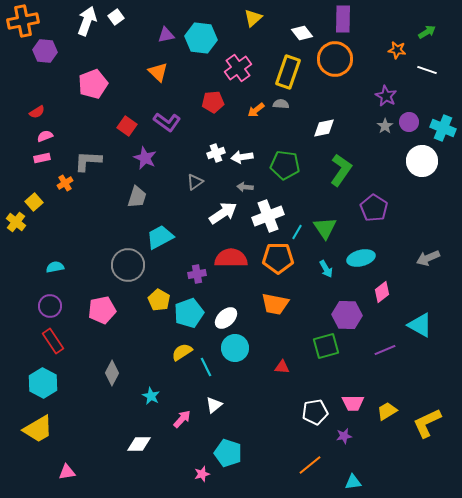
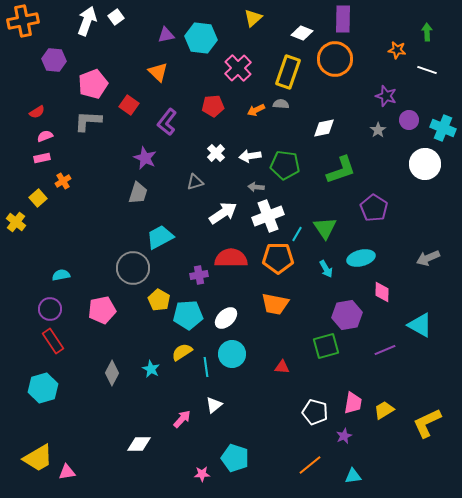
green arrow at (427, 32): rotated 60 degrees counterclockwise
white diamond at (302, 33): rotated 30 degrees counterclockwise
purple hexagon at (45, 51): moved 9 px right, 9 px down
pink cross at (238, 68): rotated 8 degrees counterclockwise
purple star at (386, 96): rotated 10 degrees counterclockwise
red pentagon at (213, 102): moved 4 px down
orange arrow at (256, 110): rotated 12 degrees clockwise
purple L-shape at (167, 122): rotated 92 degrees clockwise
purple circle at (409, 122): moved 2 px up
red square at (127, 126): moved 2 px right, 21 px up
gray star at (385, 126): moved 7 px left, 4 px down
white cross at (216, 153): rotated 24 degrees counterclockwise
white arrow at (242, 157): moved 8 px right, 1 px up
gray L-shape at (88, 161): moved 40 px up
white circle at (422, 161): moved 3 px right, 3 px down
green L-shape at (341, 170): rotated 36 degrees clockwise
gray triangle at (195, 182): rotated 18 degrees clockwise
orange cross at (65, 183): moved 2 px left, 2 px up
gray arrow at (245, 187): moved 11 px right
gray trapezoid at (137, 197): moved 1 px right, 4 px up
yellow square at (34, 202): moved 4 px right, 4 px up
cyan line at (297, 232): moved 2 px down
gray circle at (128, 265): moved 5 px right, 3 px down
cyan semicircle at (55, 267): moved 6 px right, 8 px down
purple cross at (197, 274): moved 2 px right, 1 px down
pink diamond at (382, 292): rotated 50 degrees counterclockwise
purple circle at (50, 306): moved 3 px down
cyan pentagon at (189, 313): moved 1 px left, 2 px down; rotated 16 degrees clockwise
purple hexagon at (347, 315): rotated 12 degrees counterclockwise
cyan circle at (235, 348): moved 3 px left, 6 px down
cyan line at (206, 367): rotated 18 degrees clockwise
cyan hexagon at (43, 383): moved 5 px down; rotated 16 degrees clockwise
cyan star at (151, 396): moved 27 px up
pink trapezoid at (353, 403): rotated 80 degrees counterclockwise
yellow trapezoid at (387, 411): moved 3 px left, 1 px up
white pentagon at (315, 412): rotated 25 degrees clockwise
yellow trapezoid at (38, 429): moved 29 px down
purple star at (344, 436): rotated 14 degrees counterclockwise
cyan pentagon at (228, 453): moved 7 px right, 5 px down
pink star at (202, 474): rotated 14 degrees clockwise
cyan triangle at (353, 482): moved 6 px up
